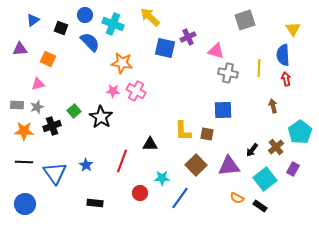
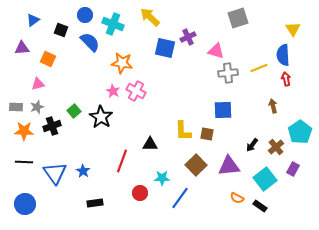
gray square at (245, 20): moved 7 px left, 2 px up
black square at (61, 28): moved 2 px down
purple triangle at (20, 49): moved 2 px right, 1 px up
yellow line at (259, 68): rotated 66 degrees clockwise
gray cross at (228, 73): rotated 18 degrees counterclockwise
pink star at (113, 91): rotated 24 degrees clockwise
gray rectangle at (17, 105): moved 1 px left, 2 px down
black arrow at (252, 150): moved 5 px up
blue star at (86, 165): moved 3 px left, 6 px down
black rectangle at (95, 203): rotated 14 degrees counterclockwise
